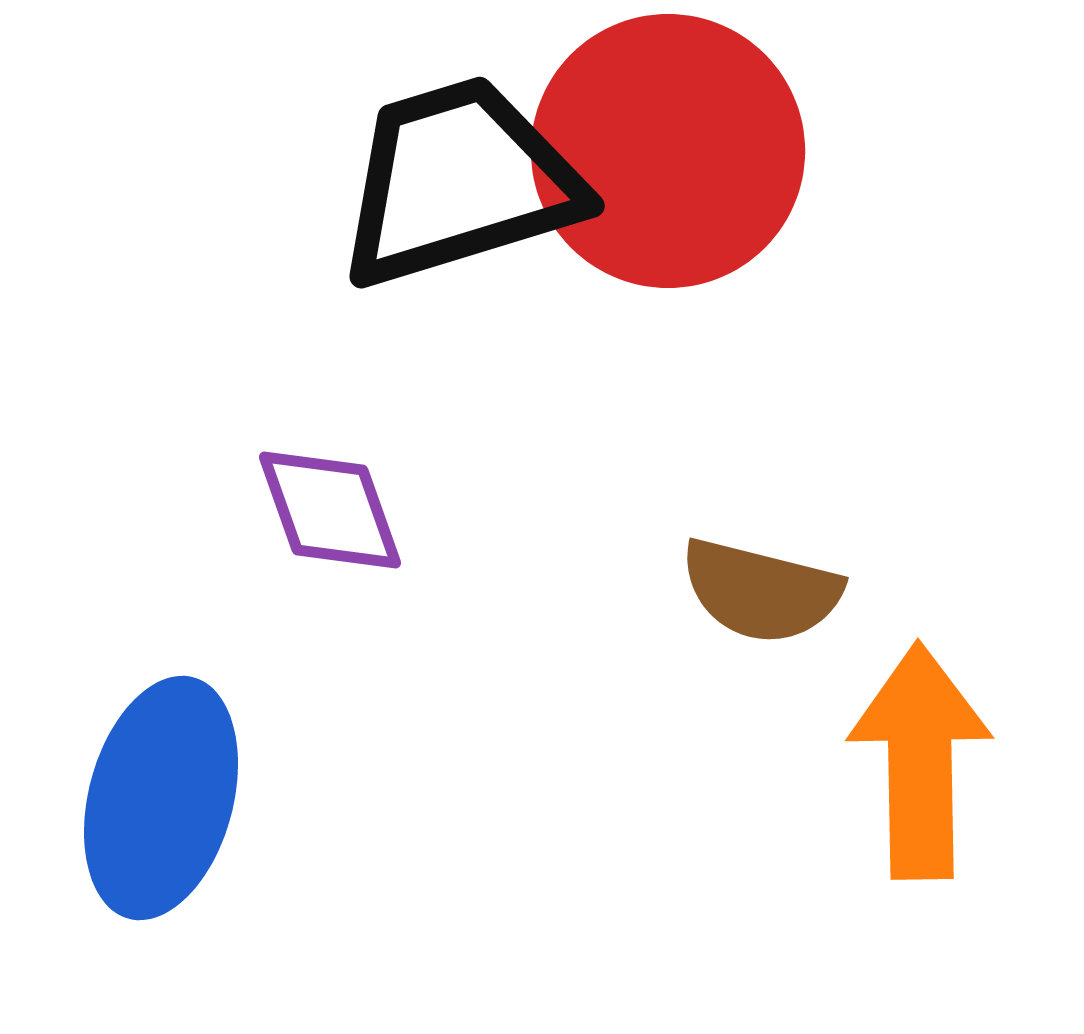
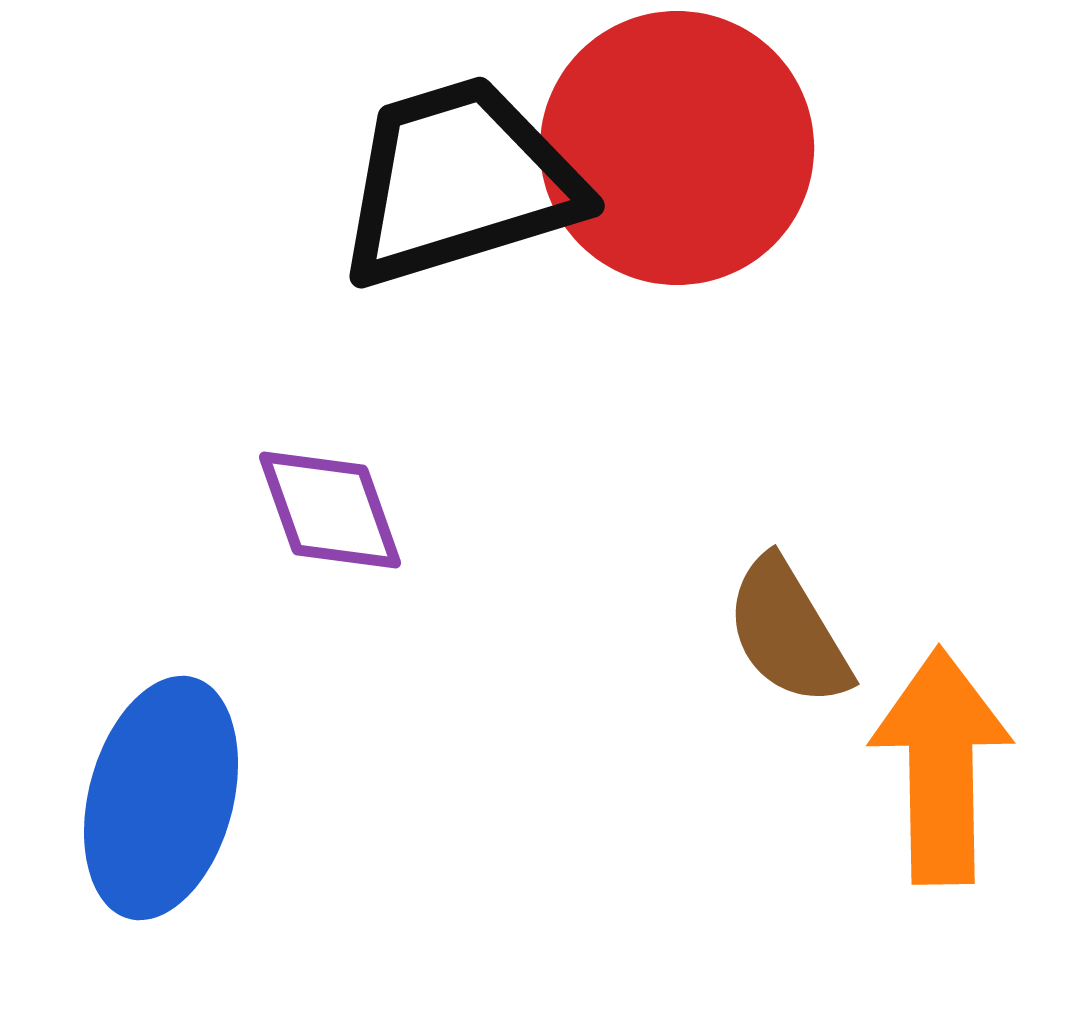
red circle: moved 9 px right, 3 px up
brown semicircle: moved 27 px right, 41 px down; rotated 45 degrees clockwise
orange arrow: moved 21 px right, 5 px down
